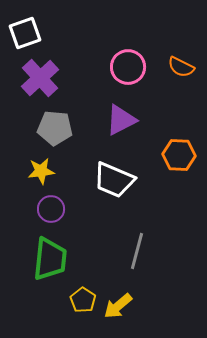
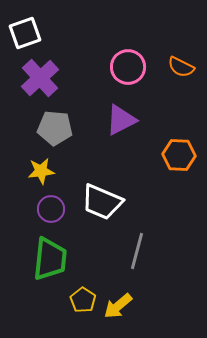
white trapezoid: moved 12 px left, 22 px down
